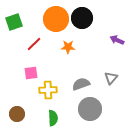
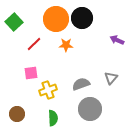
green square: rotated 24 degrees counterclockwise
orange star: moved 2 px left, 2 px up
yellow cross: rotated 18 degrees counterclockwise
